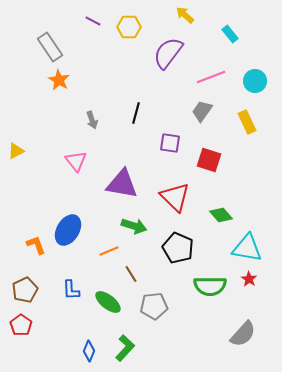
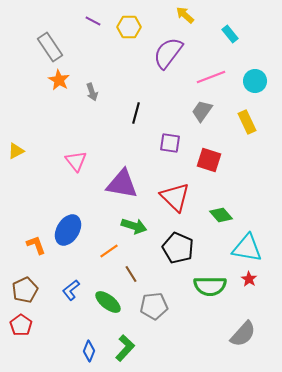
gray arrow: moved 28 px up
orange line: rotated 12 degrees counterclockwise
blue L-shape: rotated 55 degrees clockwise
